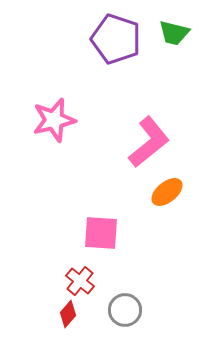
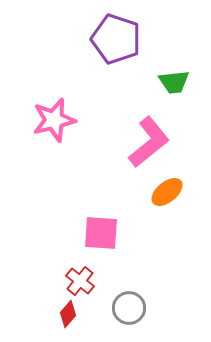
green trapezoid: moved 49 px down; rotated 20 degrees counterclockwise
gray circle: moved 4 px right, 2 px up
